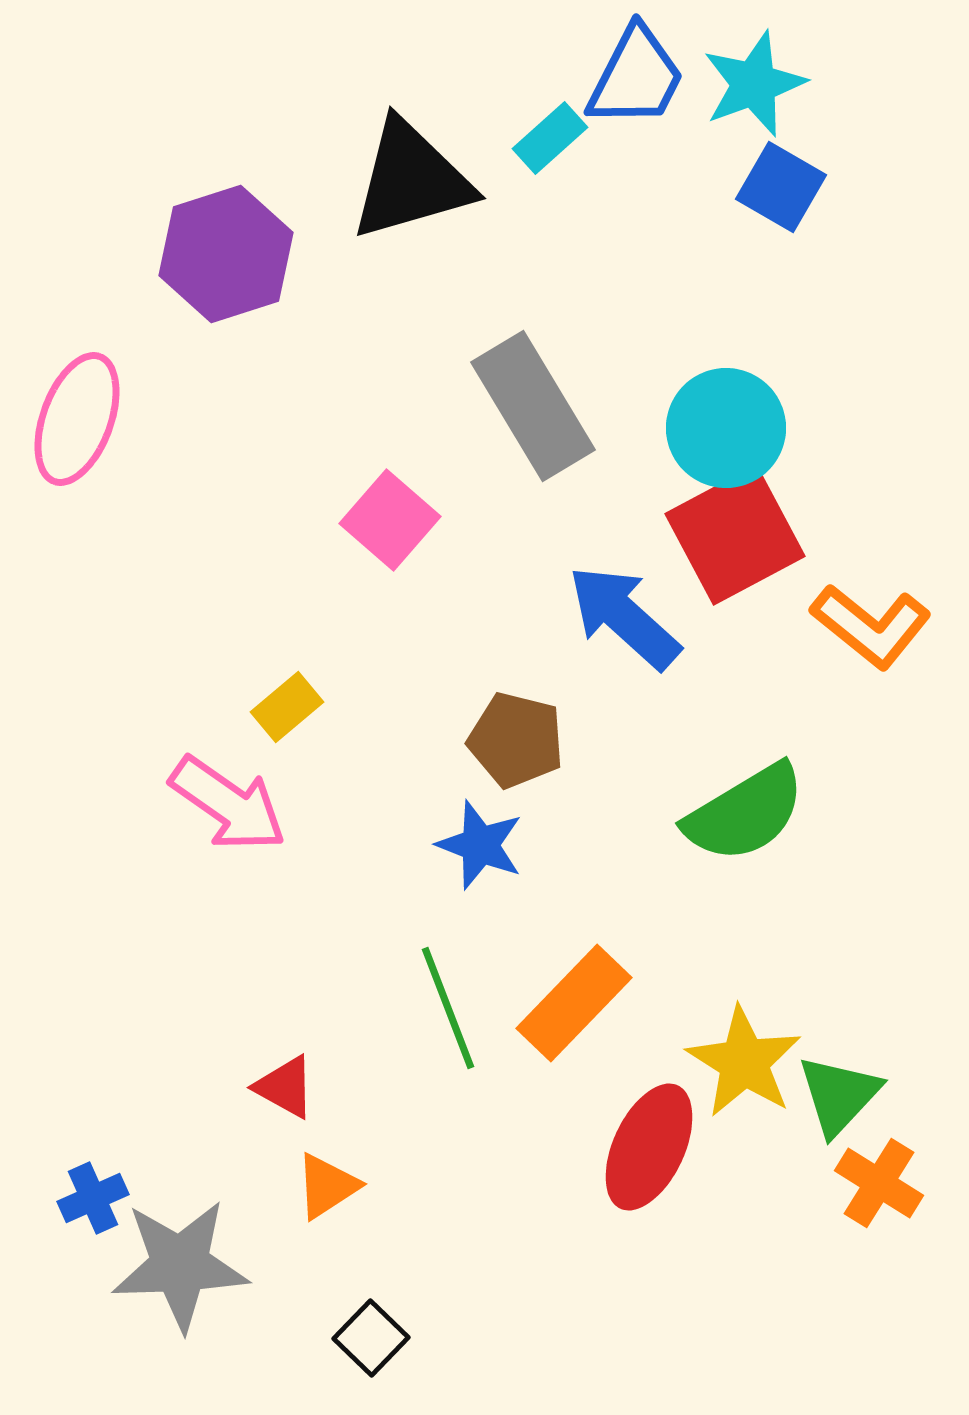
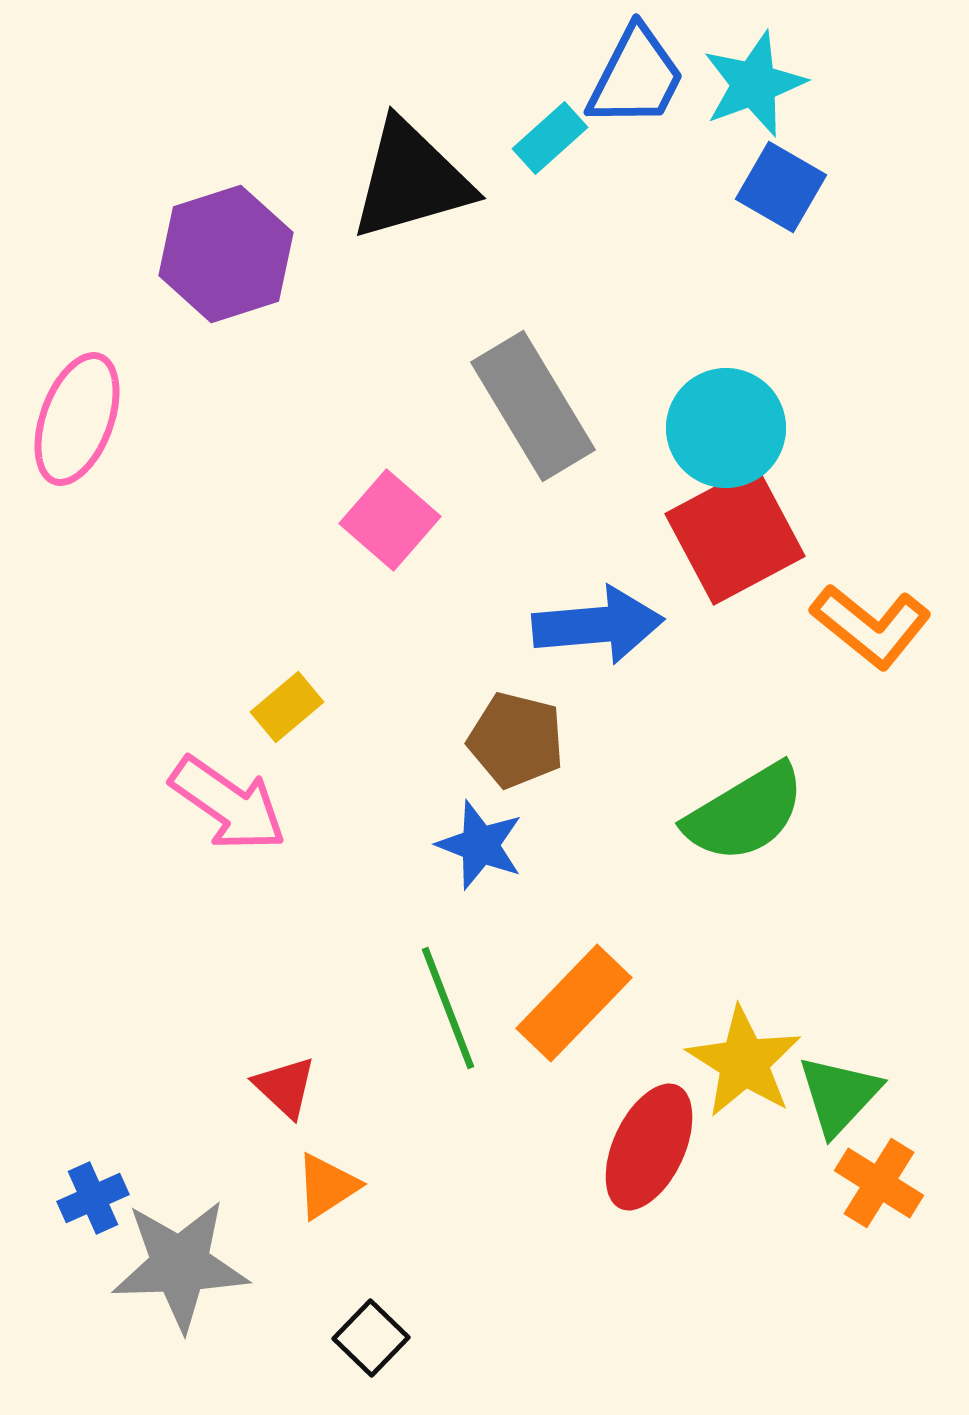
blue arrow: moved 26 px left, 8 px down; rotated 133 degrees clockwise
red triangle: rotated 14 degrees clockwise
